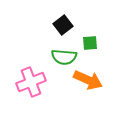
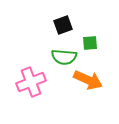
black square: rotated 18 degrees clockwise
